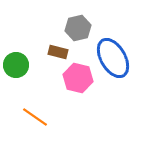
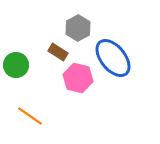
gray hexagon: rotated 15 degrees counterclockwise
brown rectangle: rotated 18 degrees clockwise
blue ellipse: rotated 9 degrees counterclockwise
orange line: moved 5 px left, 1 px up
